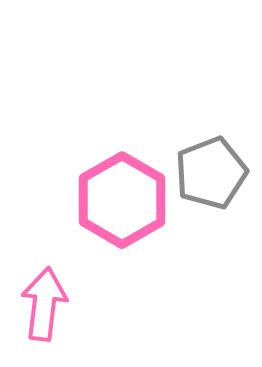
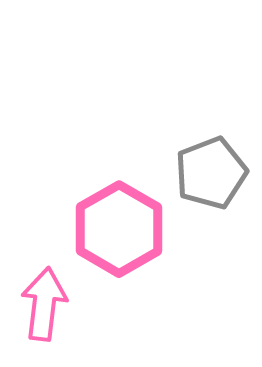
pink hexagon: moved 3 px left, 29 px down
